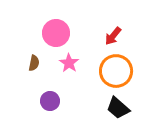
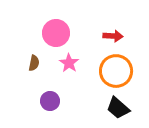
red arrow: rotated 126 degrees counterclockwise
